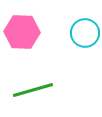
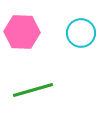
cyan circle: moved 4 px left
